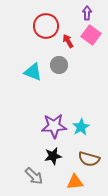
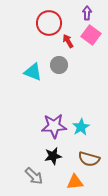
red circle: moved 3 px right, 3 px up
